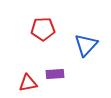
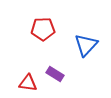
purple rectangle: rotated 36 degrees clockwise
red triangle: rotated 18 degrees clockwise
